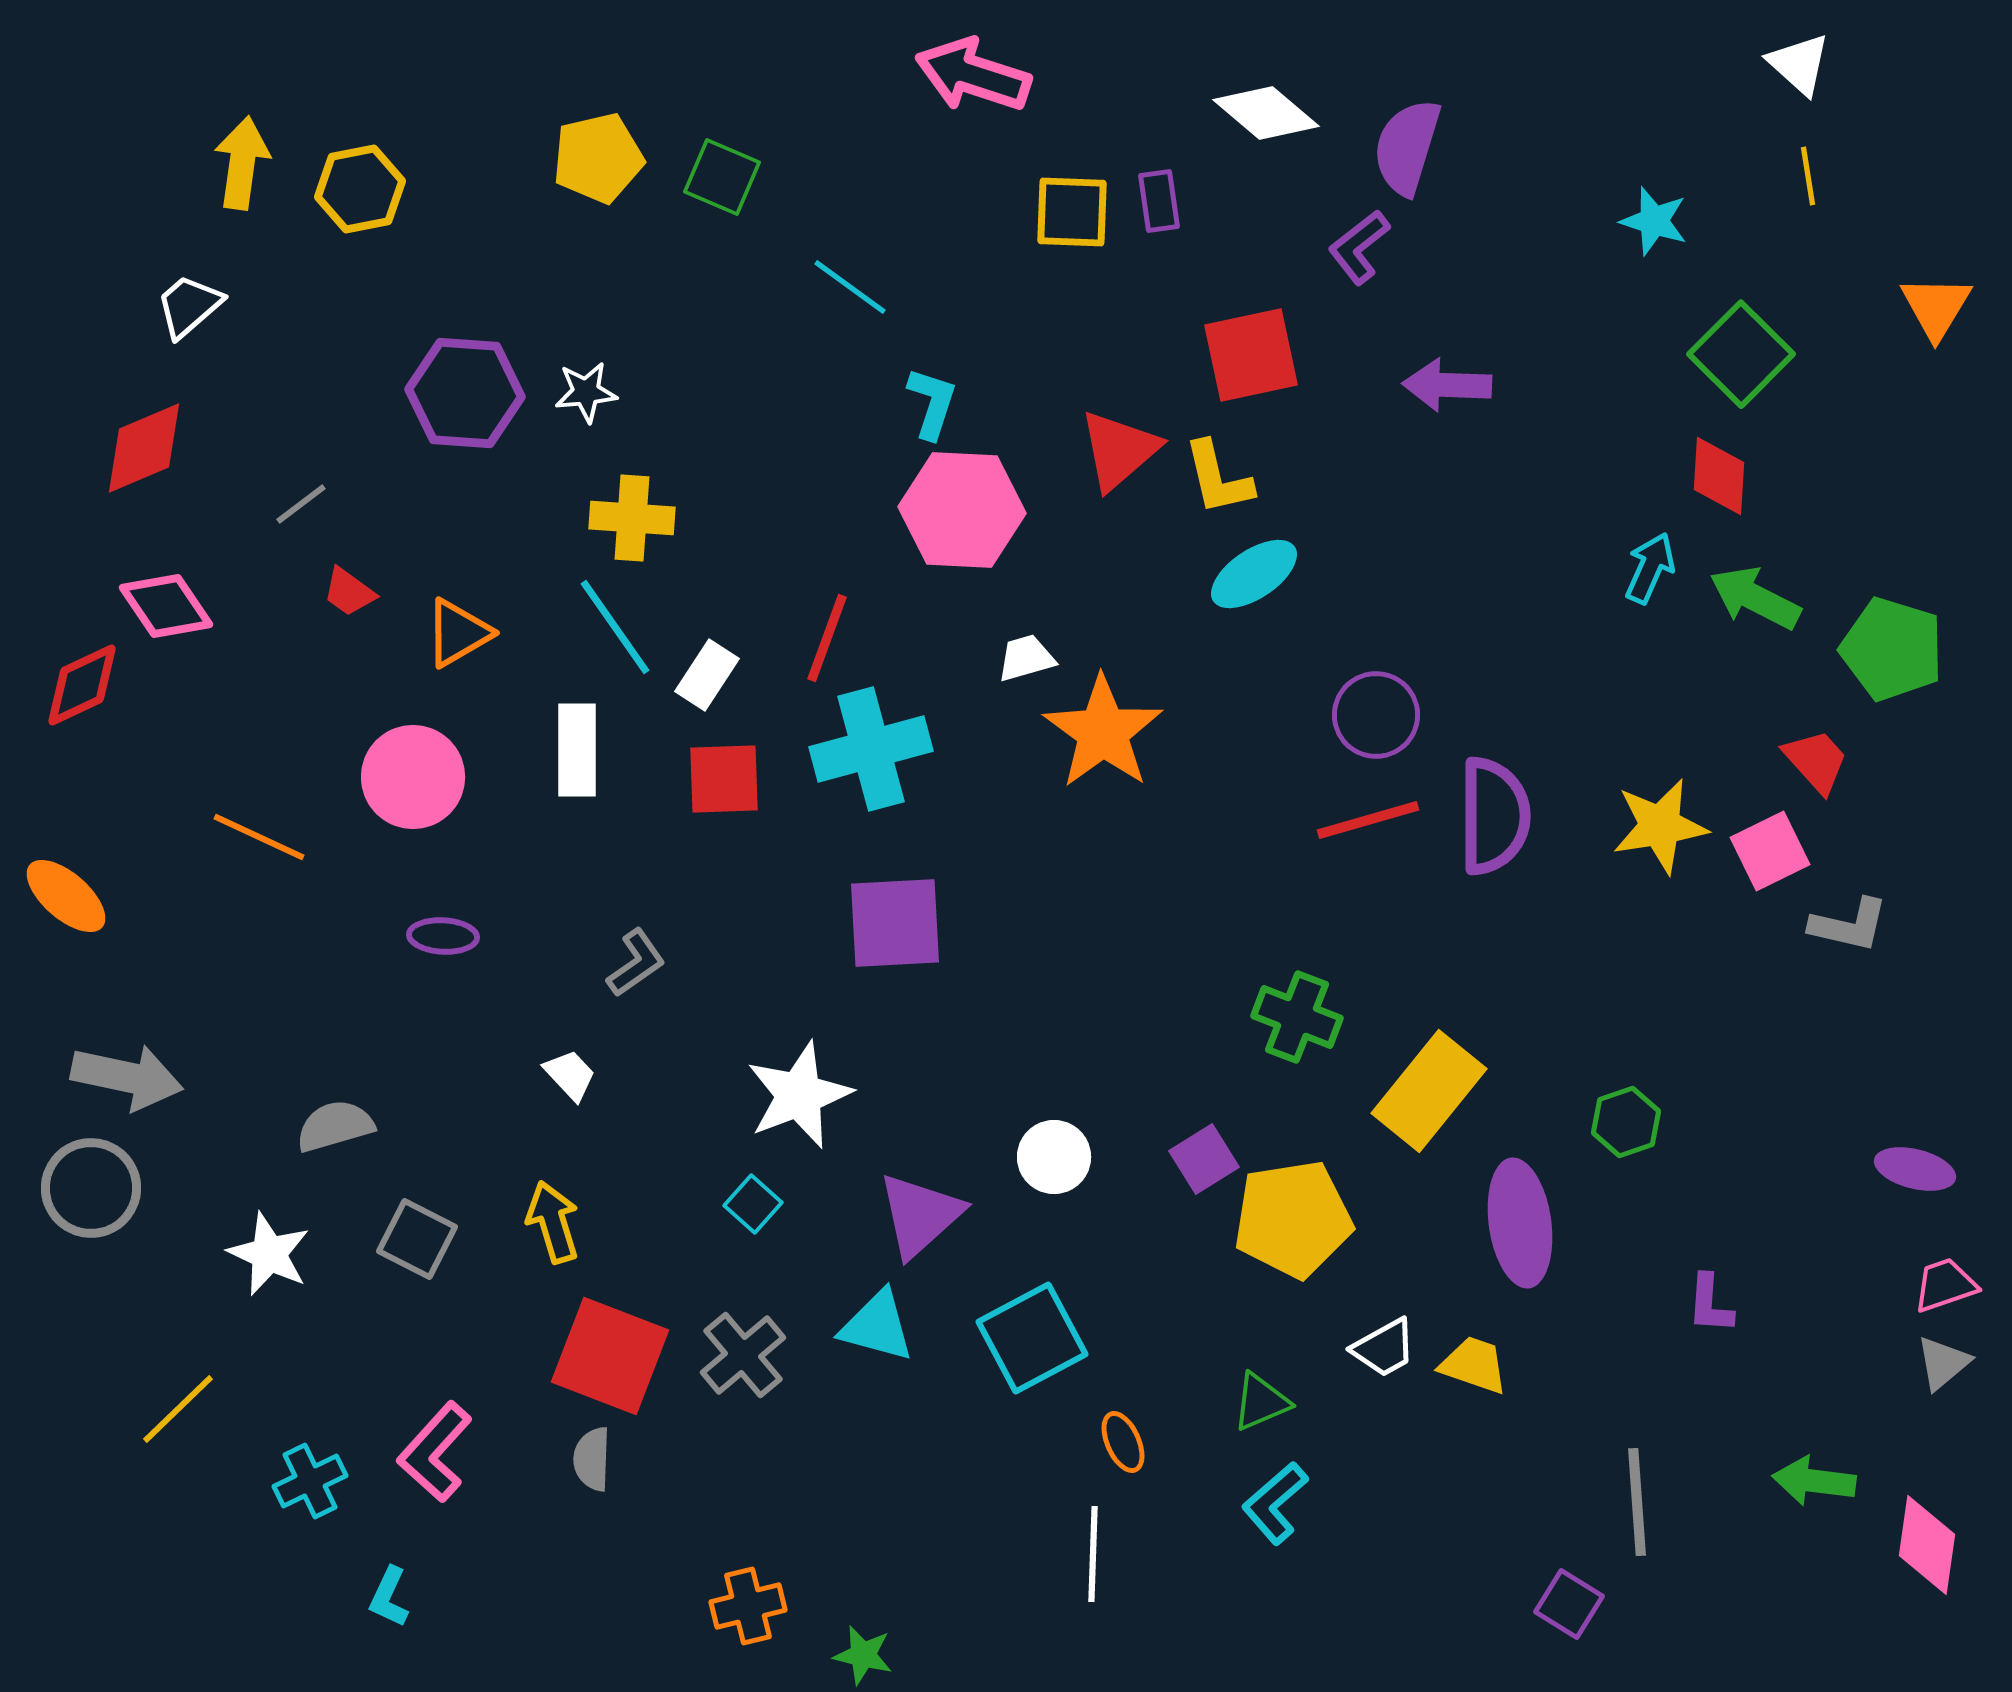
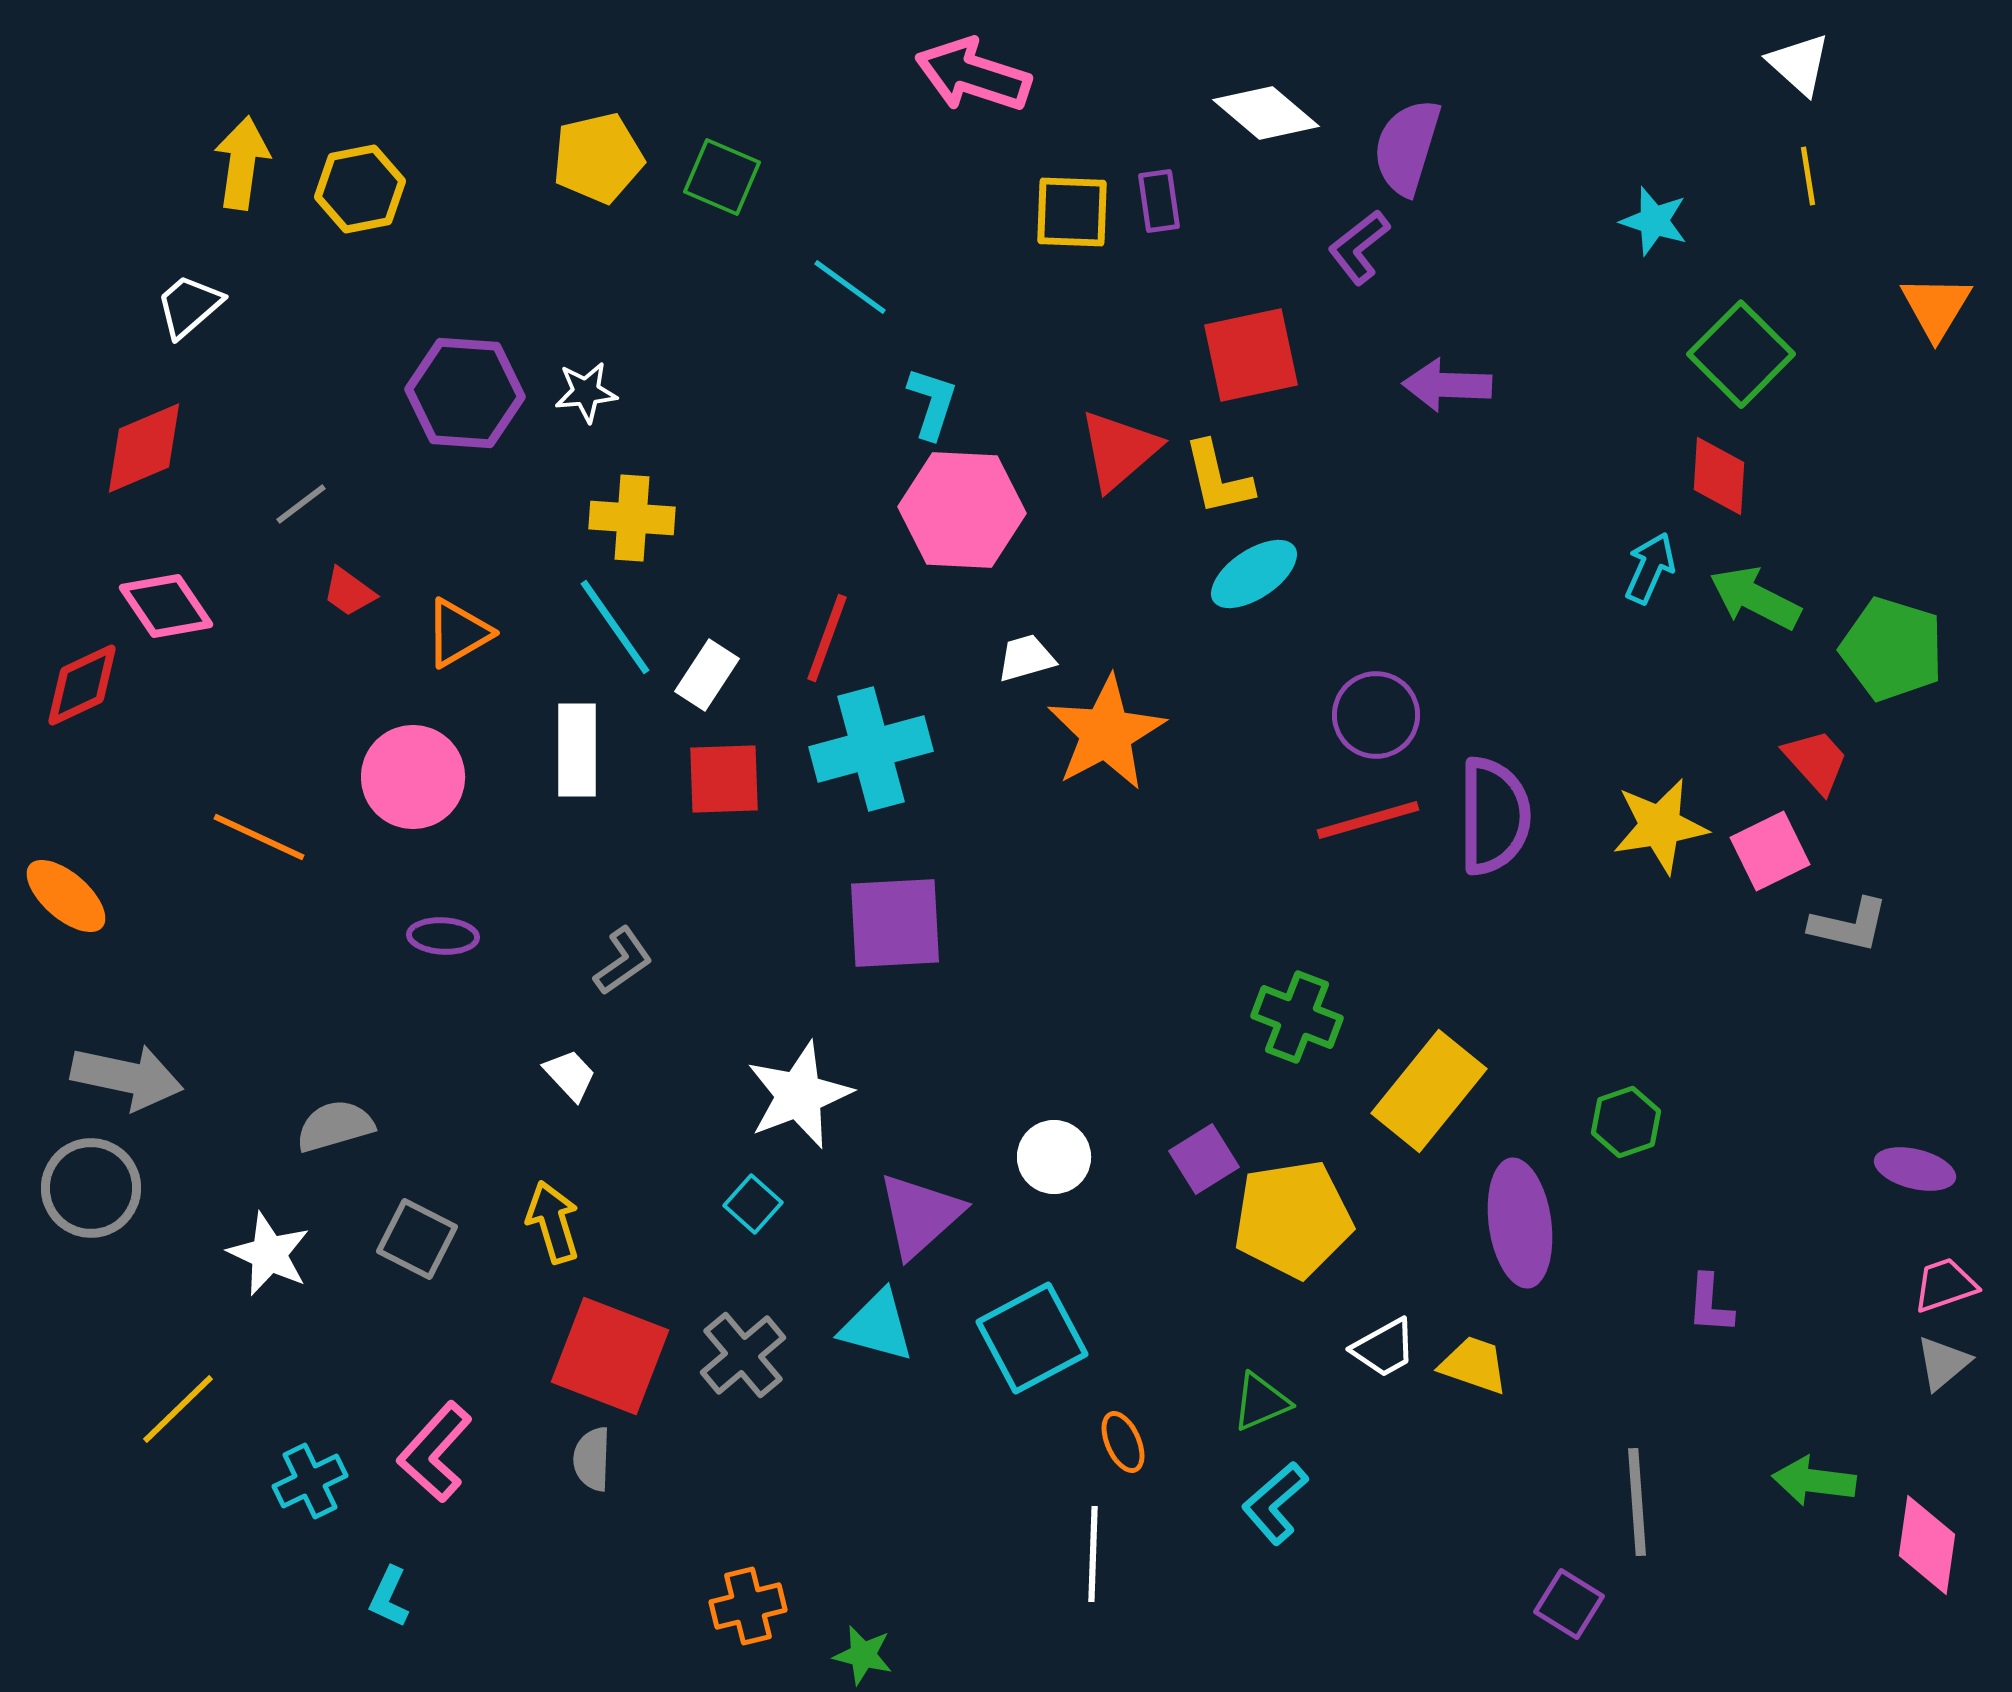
orange star at (1103, 732): moved 3 px right, 1 px down; rotated 8 degrees clockwise
gray L-shape at (636, 963): moved 13 px left, 2 px up
